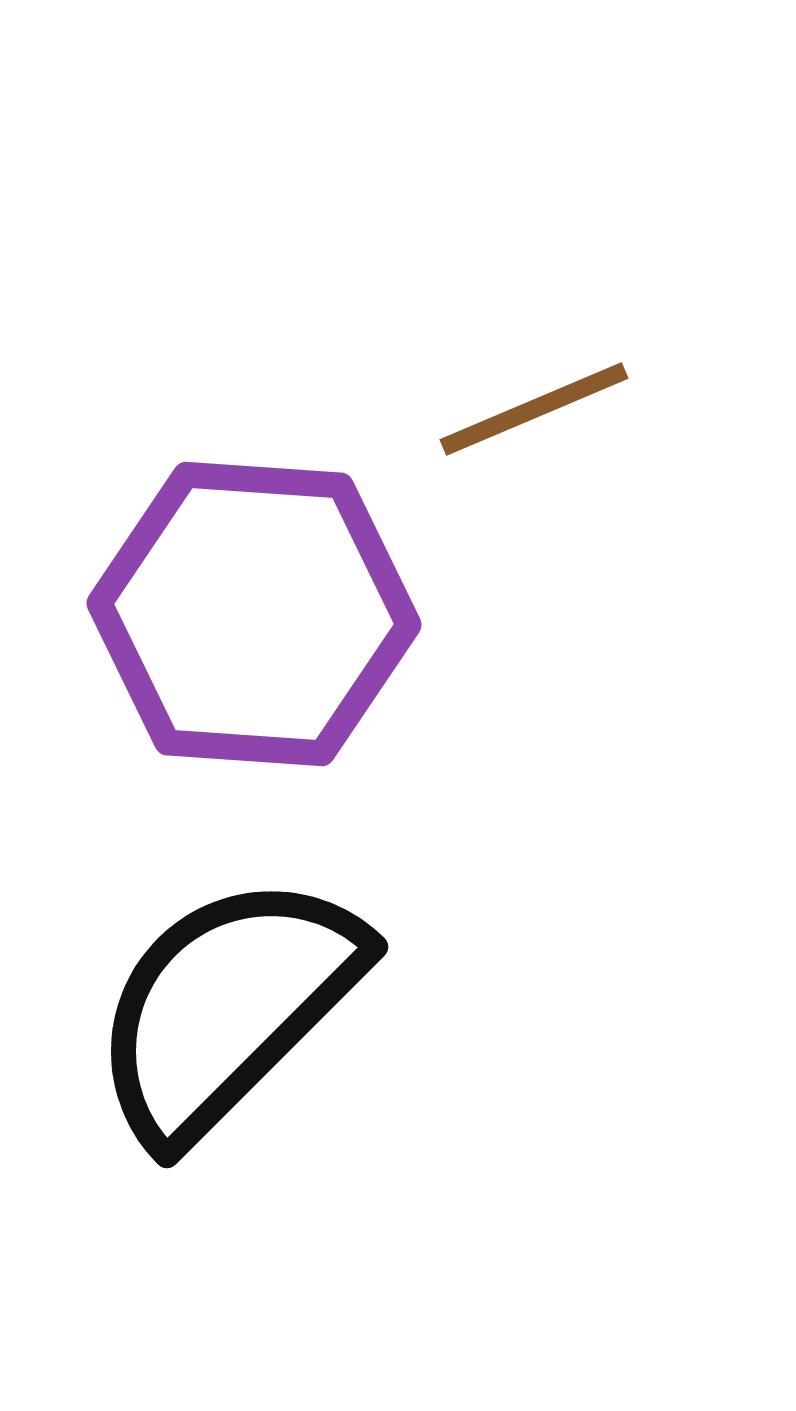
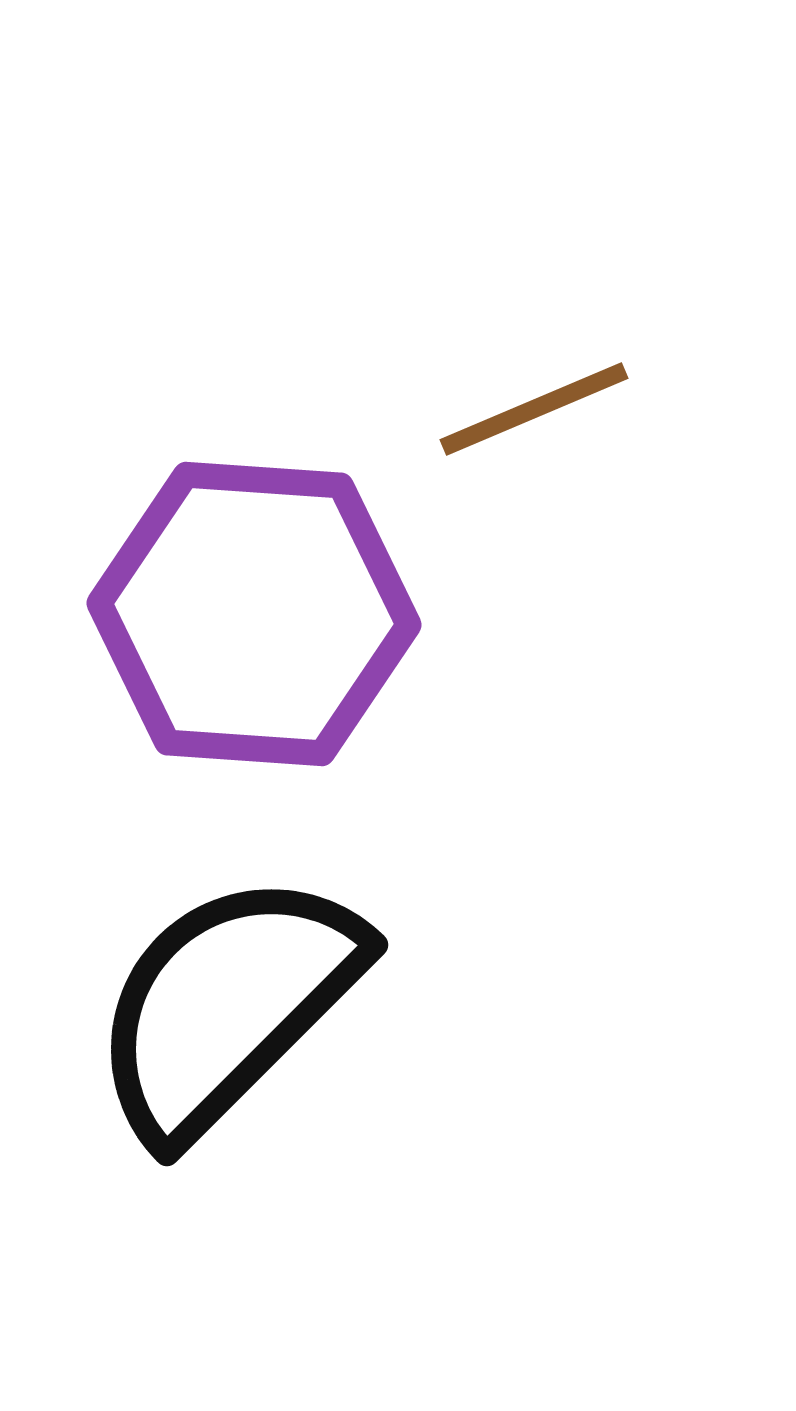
black semicircle: moved 2 px up
